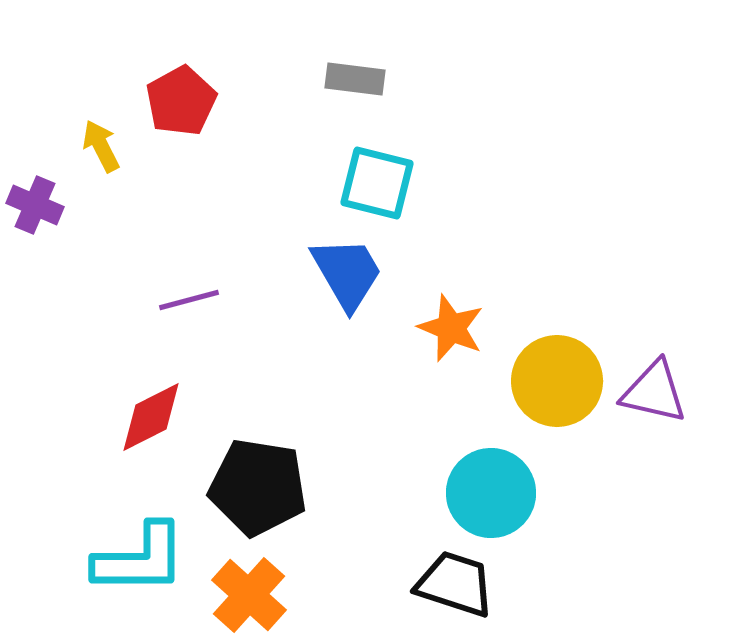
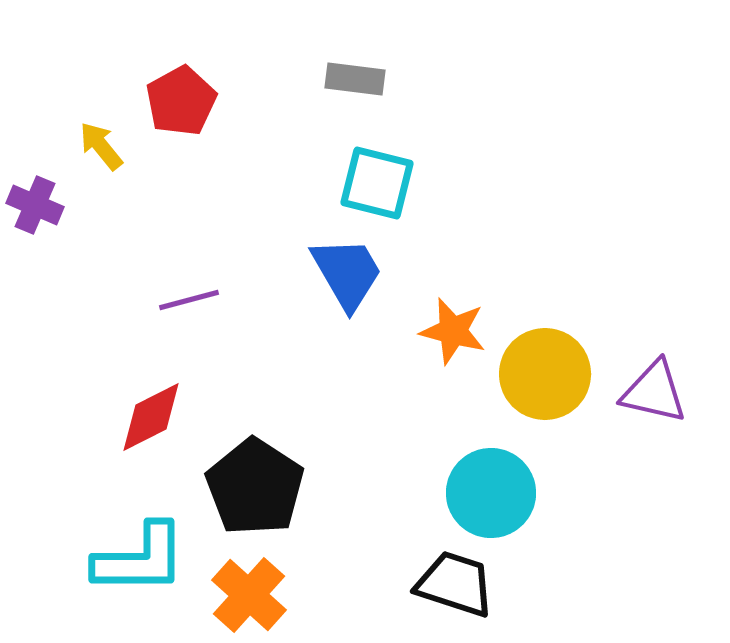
yellow arrow: rotated 12 degrees counterclockwise
orange star: moved 2 px right, 3 px down; rotated 8 degrees counterclockwise
yellow circle: moved 12 px left, 7 px up
black pentagon: moved 3 px left; rotated 24 degrees clockwise
